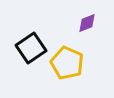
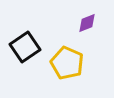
black square: moved 6 px left, 1 px up
